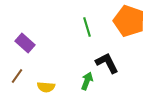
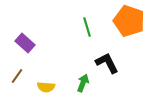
green arrow: moved 4 px left, 2 px down
